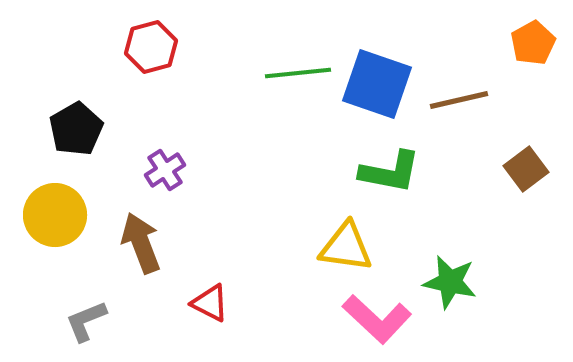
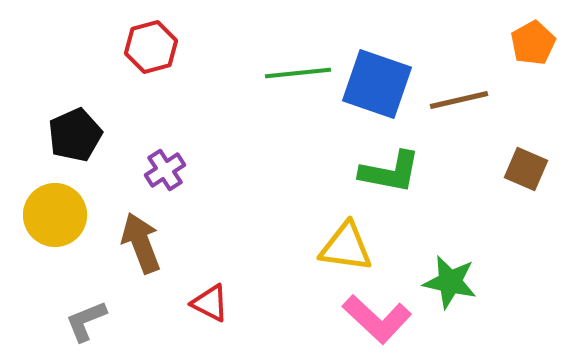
black pentagon: moved 1 px left, 6 px down; rotated 6 degrees clockwise
brown square: rotated 30 degrees counterclockwise
